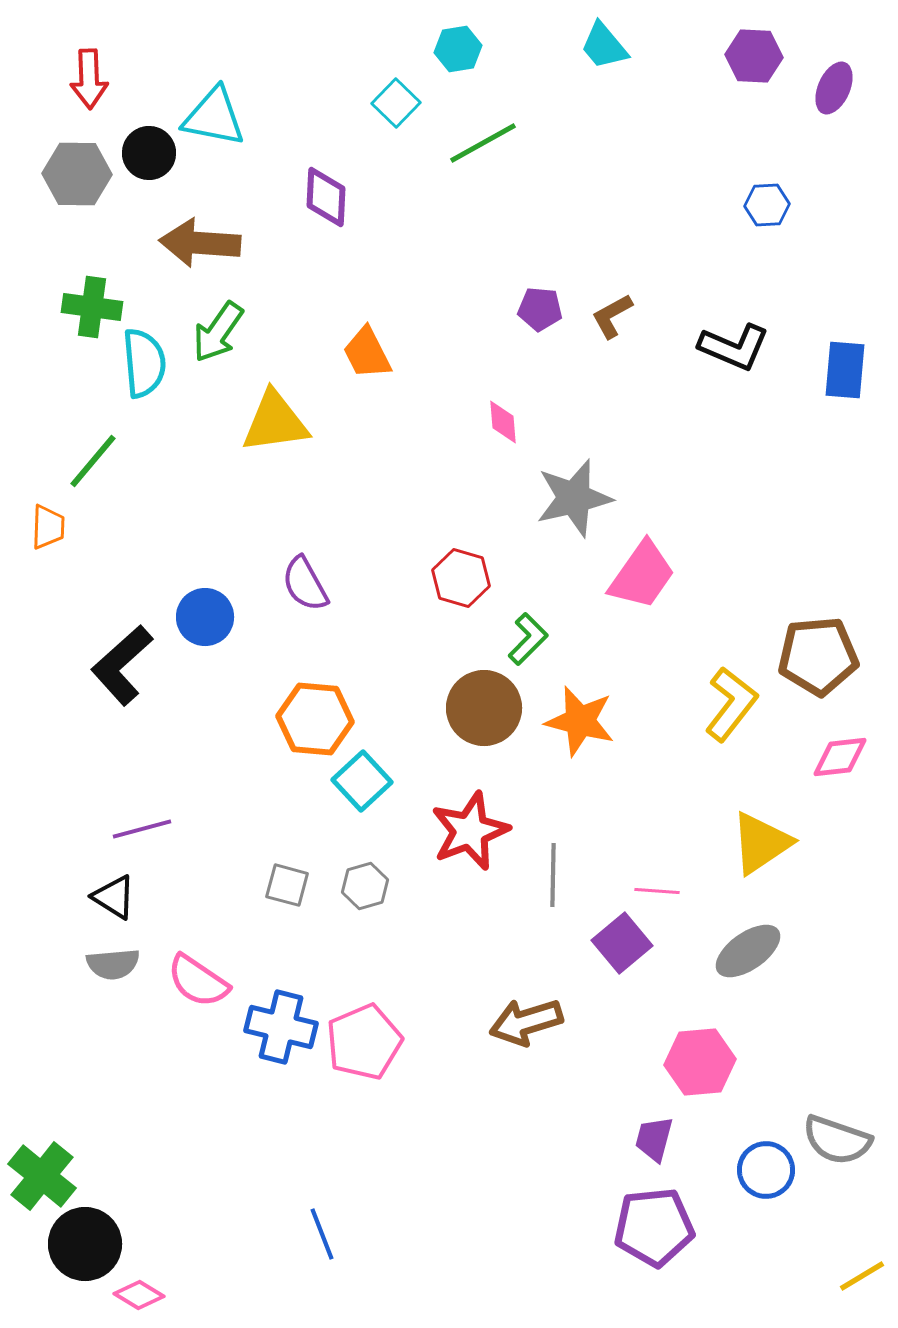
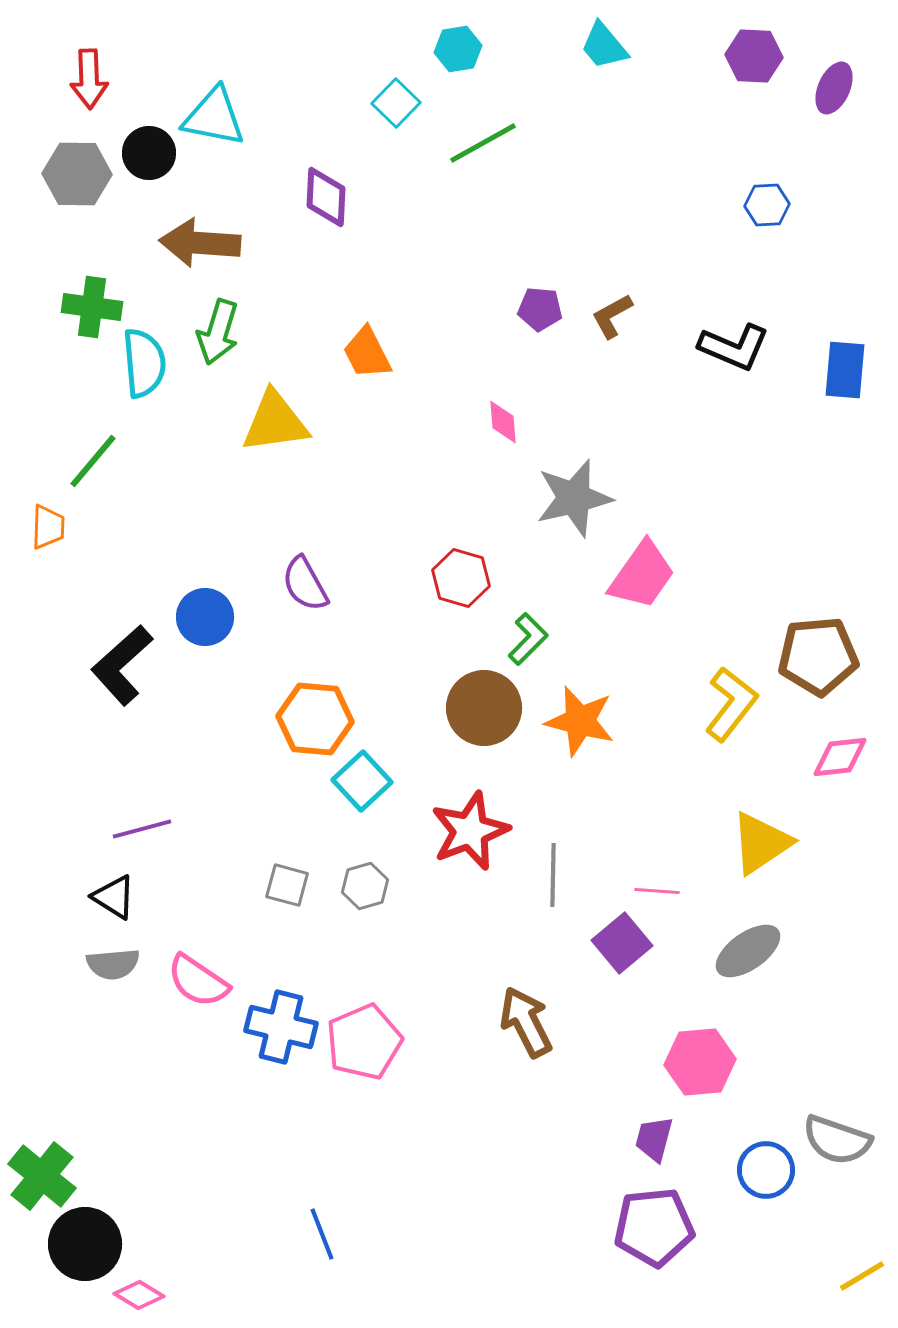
green arrow at (218, 332): rotated 18 degrees counterclockwise
brown arrow at (526, 1022): rotated 80 degrees clockwise
